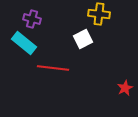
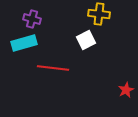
white square: moved 3 px right, 1 px down
cyan rectangle: rotated 55 degrees counterclockwise
red star: moved 1 px right, 2 px down
